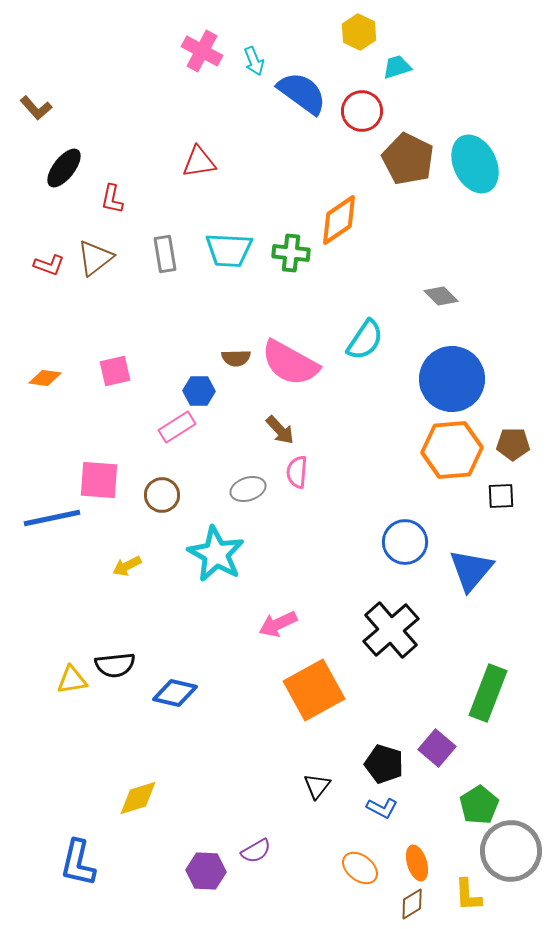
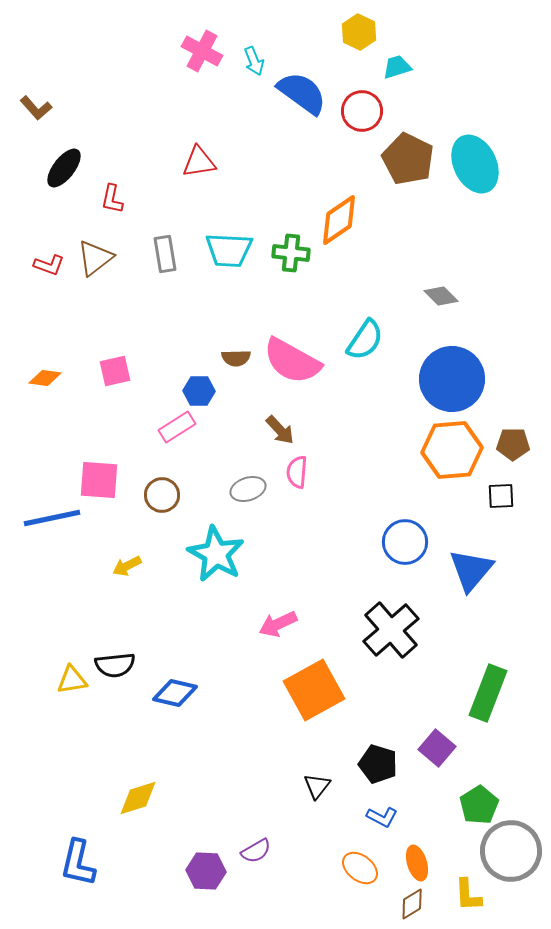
pink semicircle at (290, 363): moved 2 px right, 2 px up
black pentagon at (384, 764): moved 6 px left
blue L-shape at (382, 808): moved 9 px down
